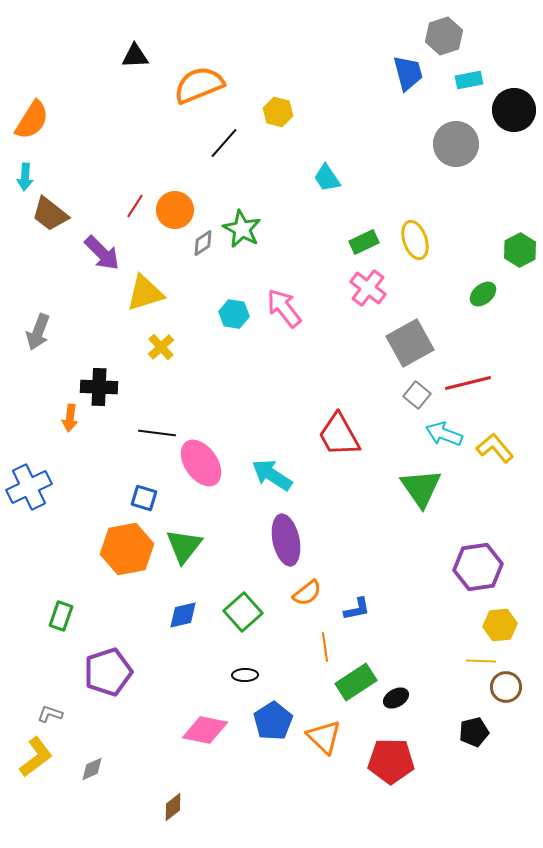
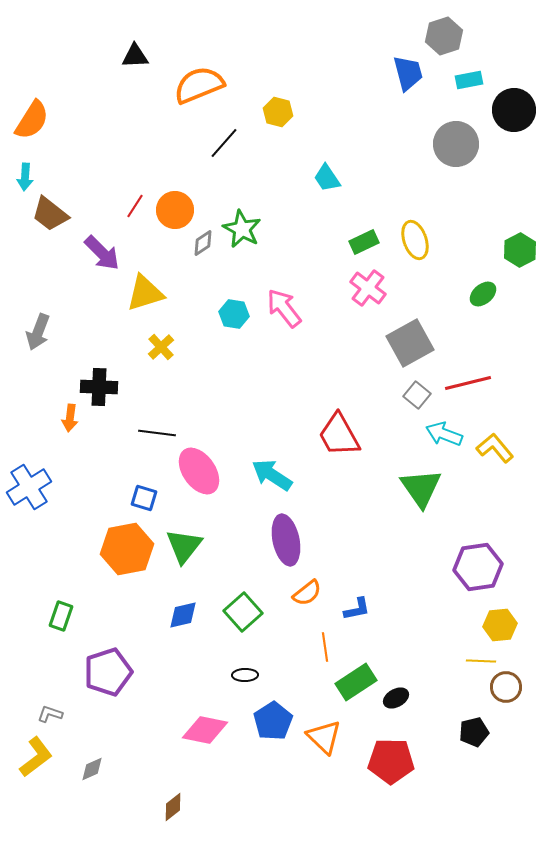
pink ellipse at (201, 463): moved 2 px left, 8 px down
blue cross at (29, 487): rotated 6 degrees counterclockwise
